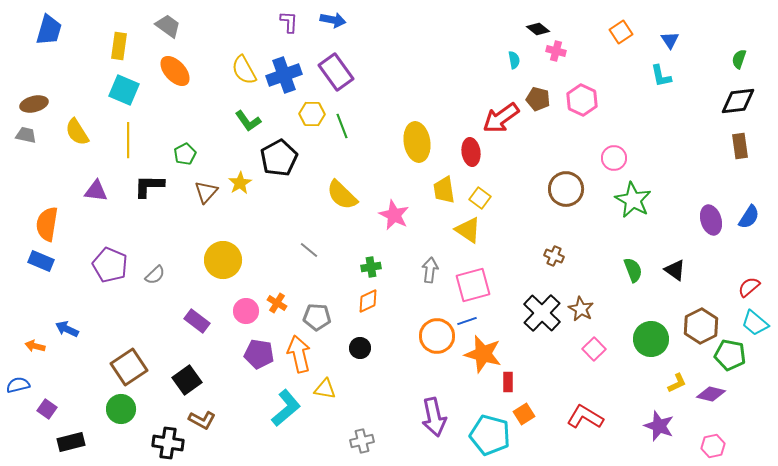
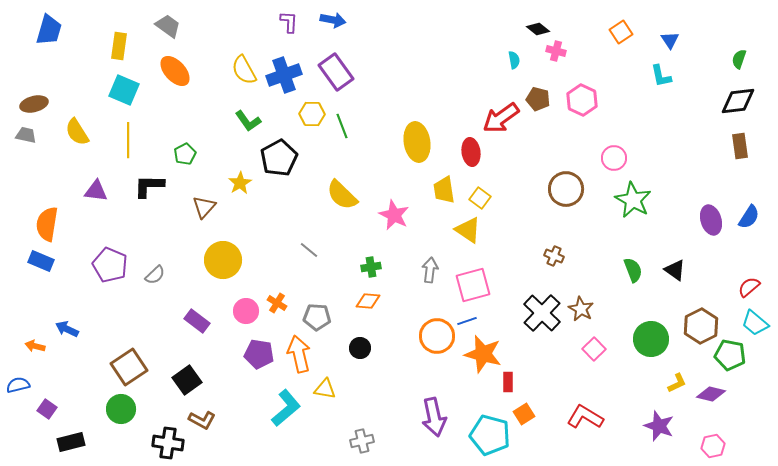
brown triangle at (206, 192): moved 2 px left, 15 px down
orange diamond at (368, 301): rotated 30 degrees clockwise
